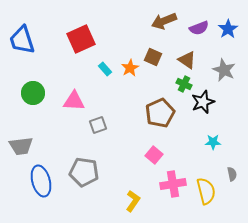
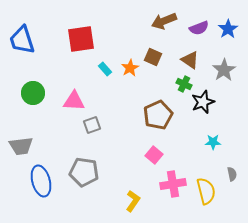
red square: rotated 16 degrees clockwise
brown triangle: moved 3 px right
gray star: rotated 15 degrees clockwise
brown pentagon: moved 2 px left, 2 px down
gray square: moved 6 px left
